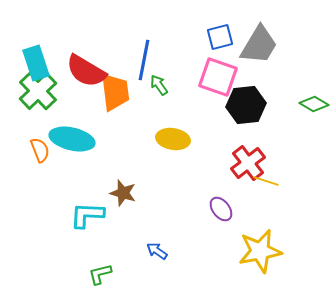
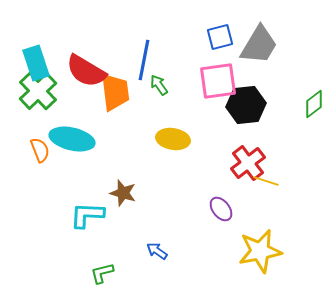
pink square: moved 4 px down; rotated 27 degrees counterclockwise
green diamond: rotated 68 degrees counterclockwise
green L-shape: moved 2 px right, 1 px up
